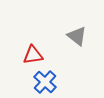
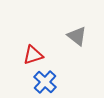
red triangle: rotated 10 degrees counterclockwise
